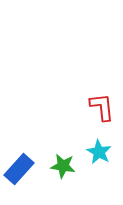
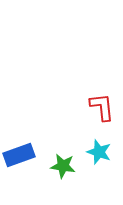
cyan star: rotated 10 degrees counterclockwise
blue rectangle: moved 14 px up; rotated 28 degrees clockwise
